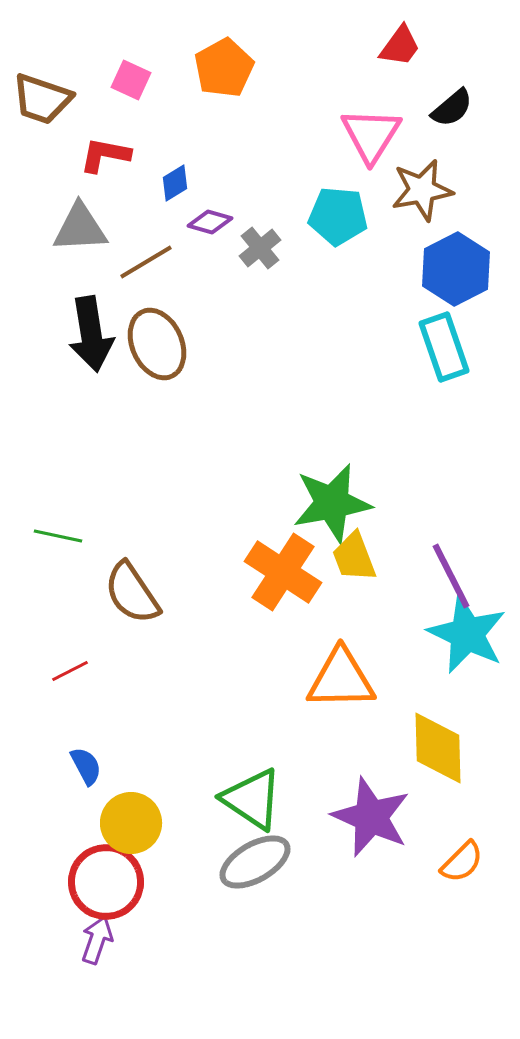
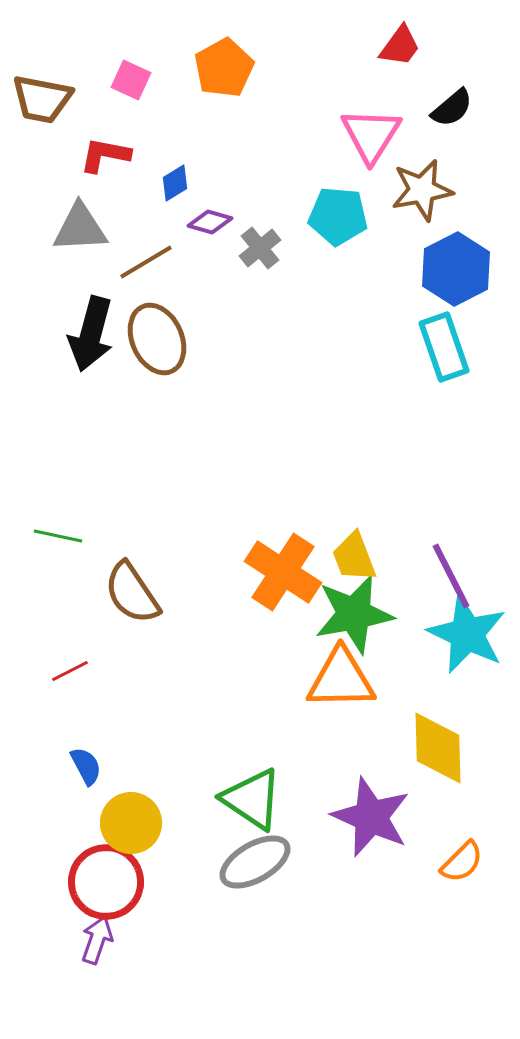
brown trapezoid: rotated 8 degrees counterclockwise
black arrow: rotated 24 degrees clockwise
brown ellipse: moved 5 px up
green star: moved 22 px right, 111 px down
